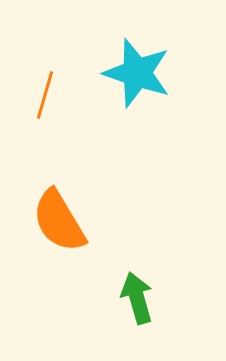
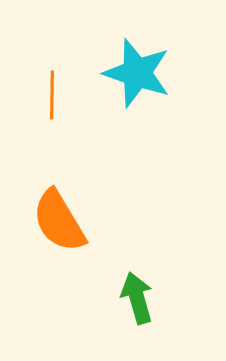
orange line: moved 7 px right; rotated 15 degrees counterclockwise
